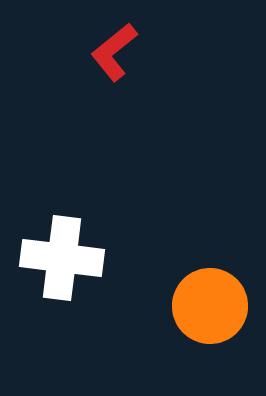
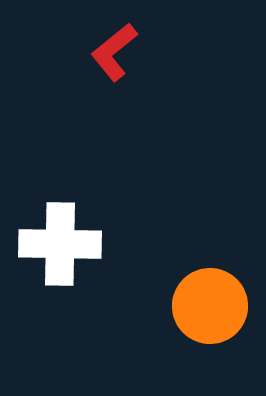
white cross: moved 2 px left, 14 px up; rotated 6 degrees counterclockwise
